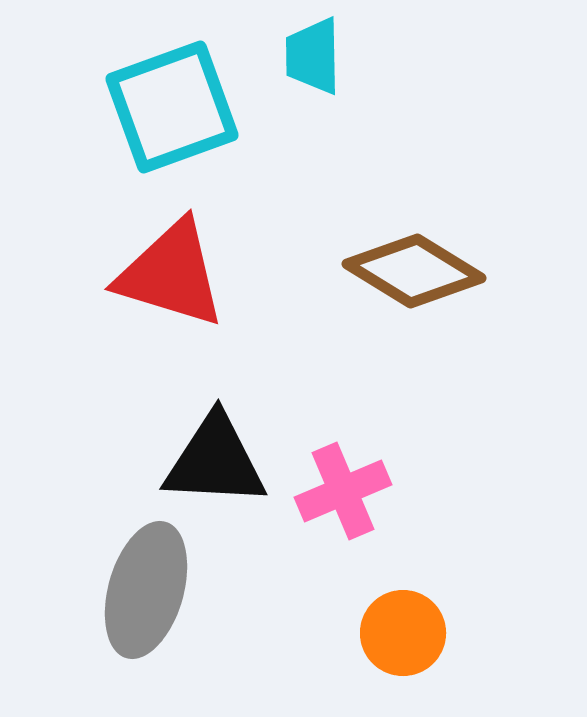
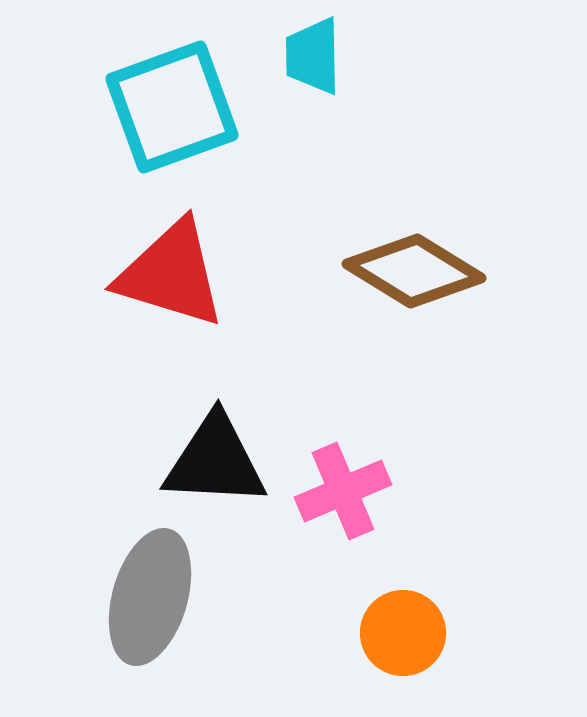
gray ellipse: moved 4 px right, 7 px down
